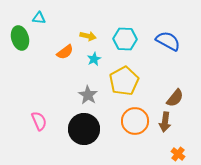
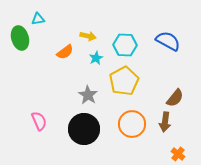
cyan triangle: moved 1 px left, 1 px down; rotated 16 degrees counterclockwise
cyan hexagon: moved 6 px down
cyan star: moved 2 px right, 1 px up
orange circle: moved 3 px left, 3 px down
